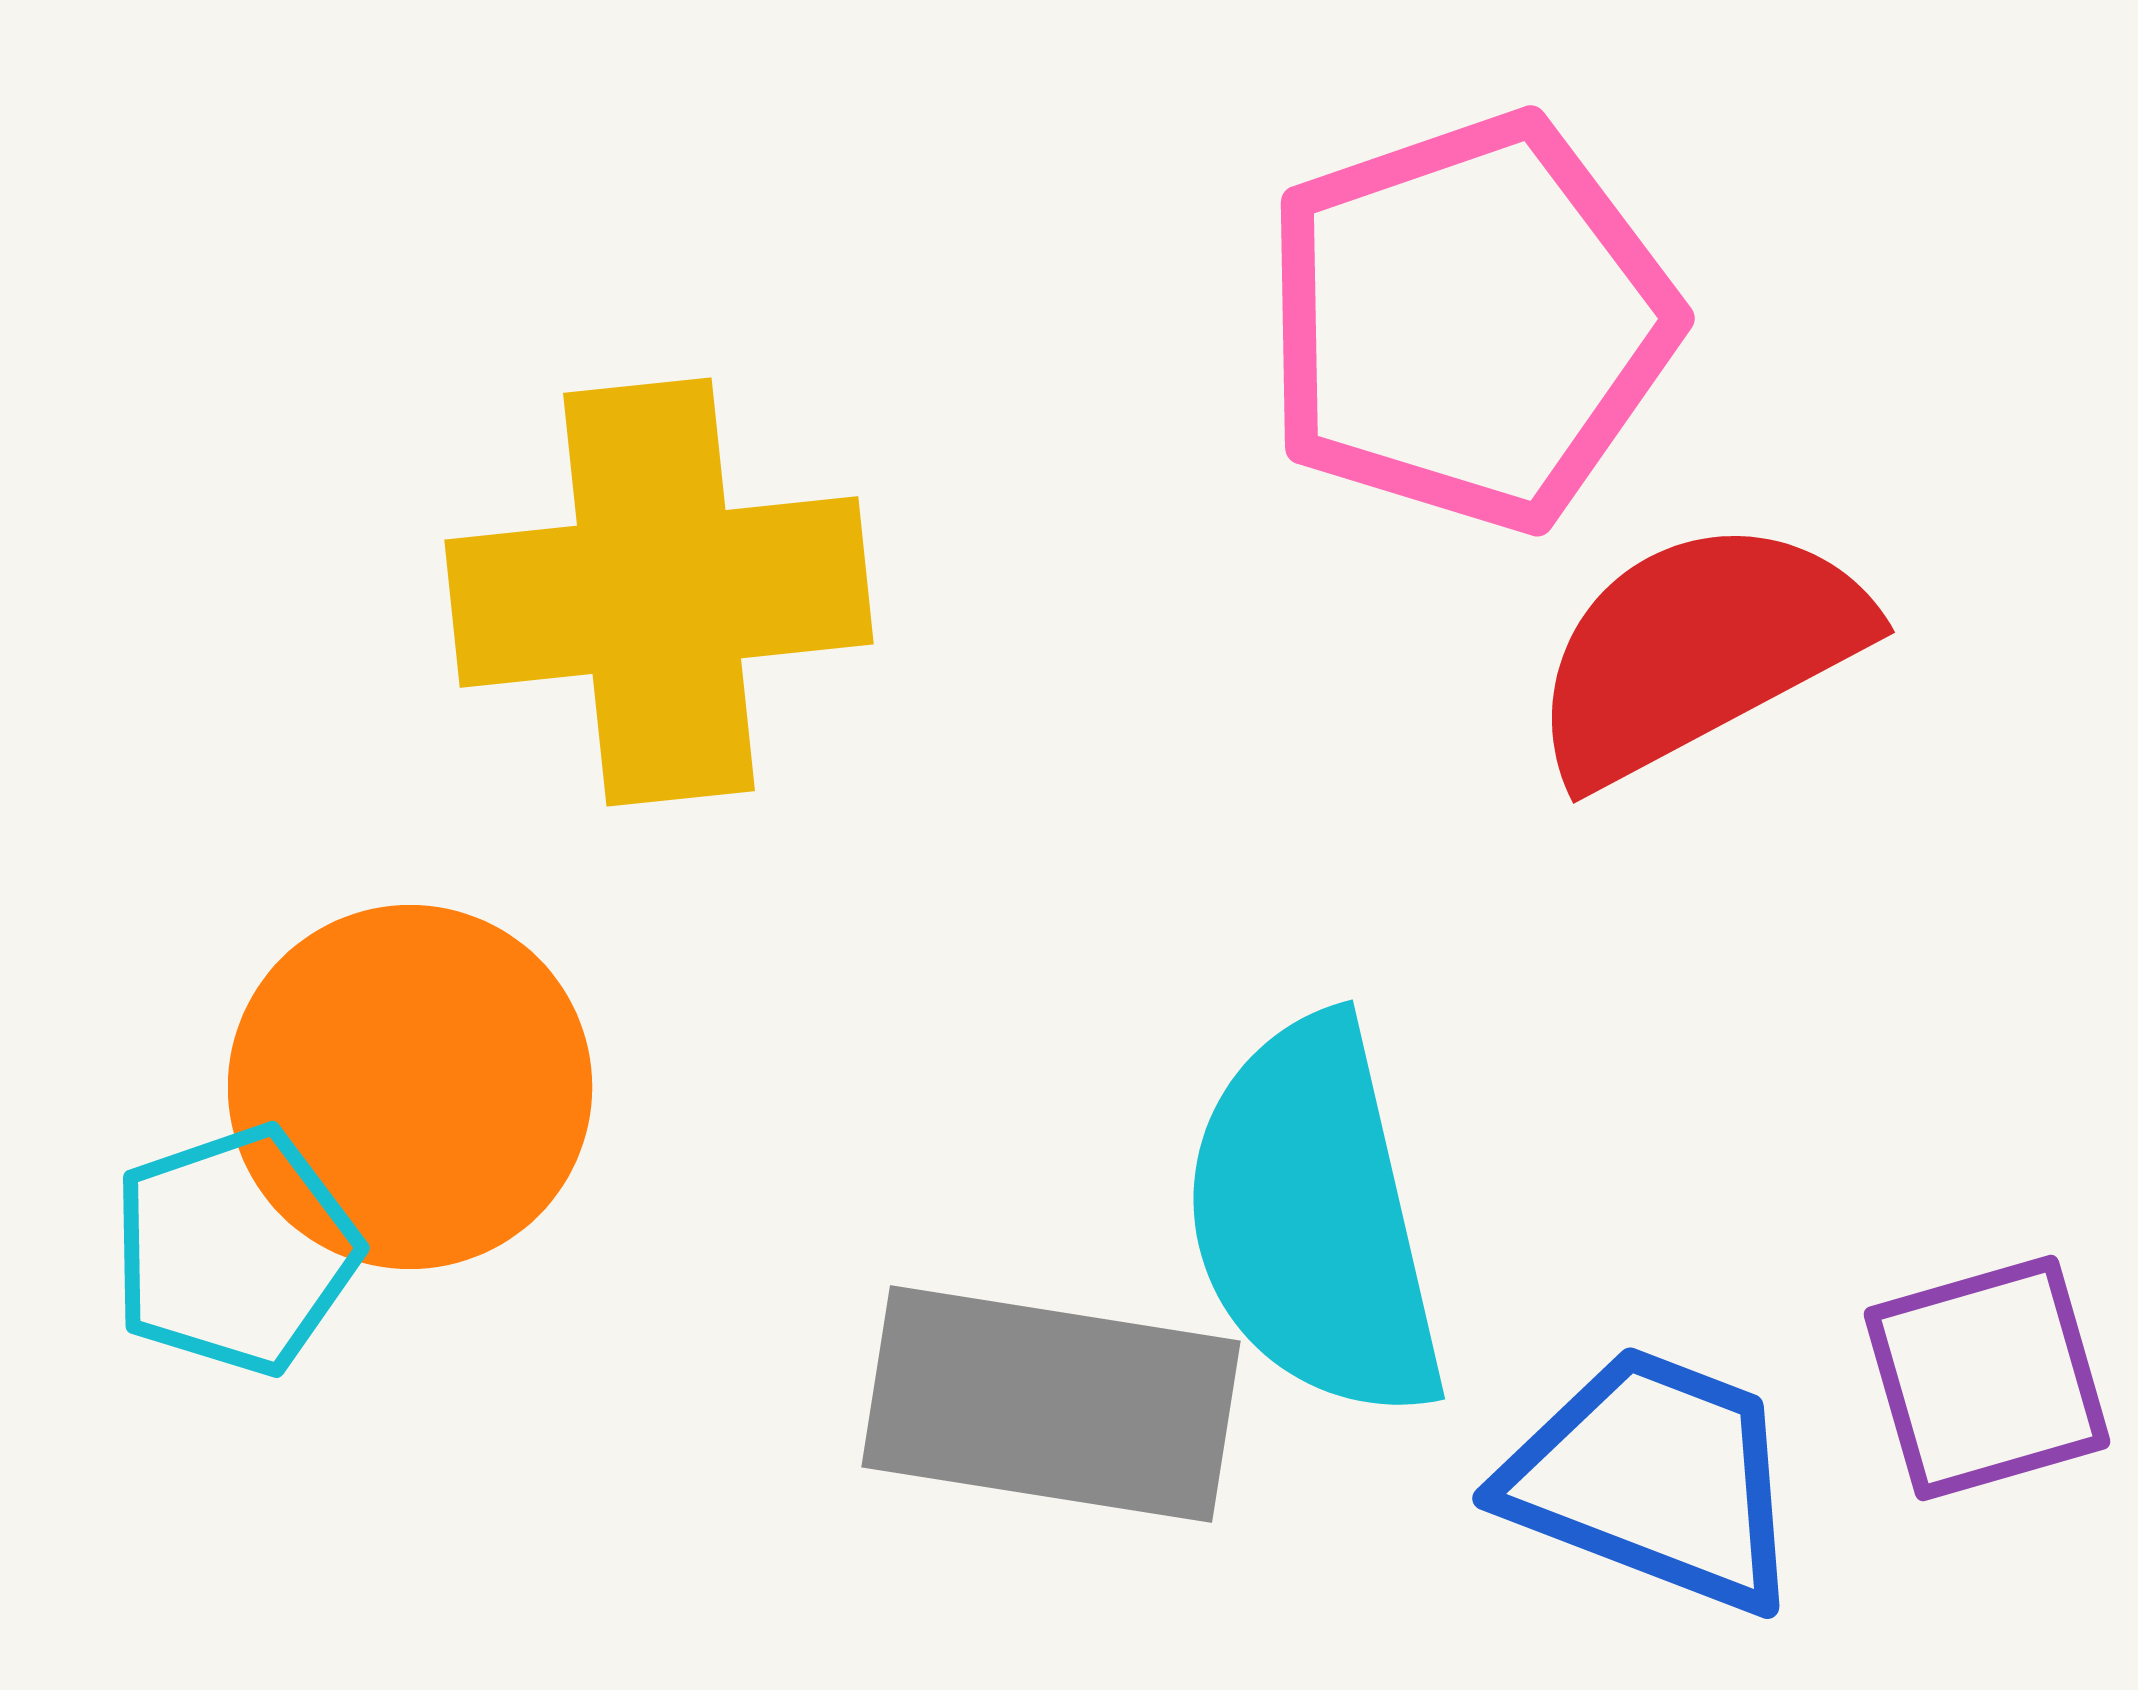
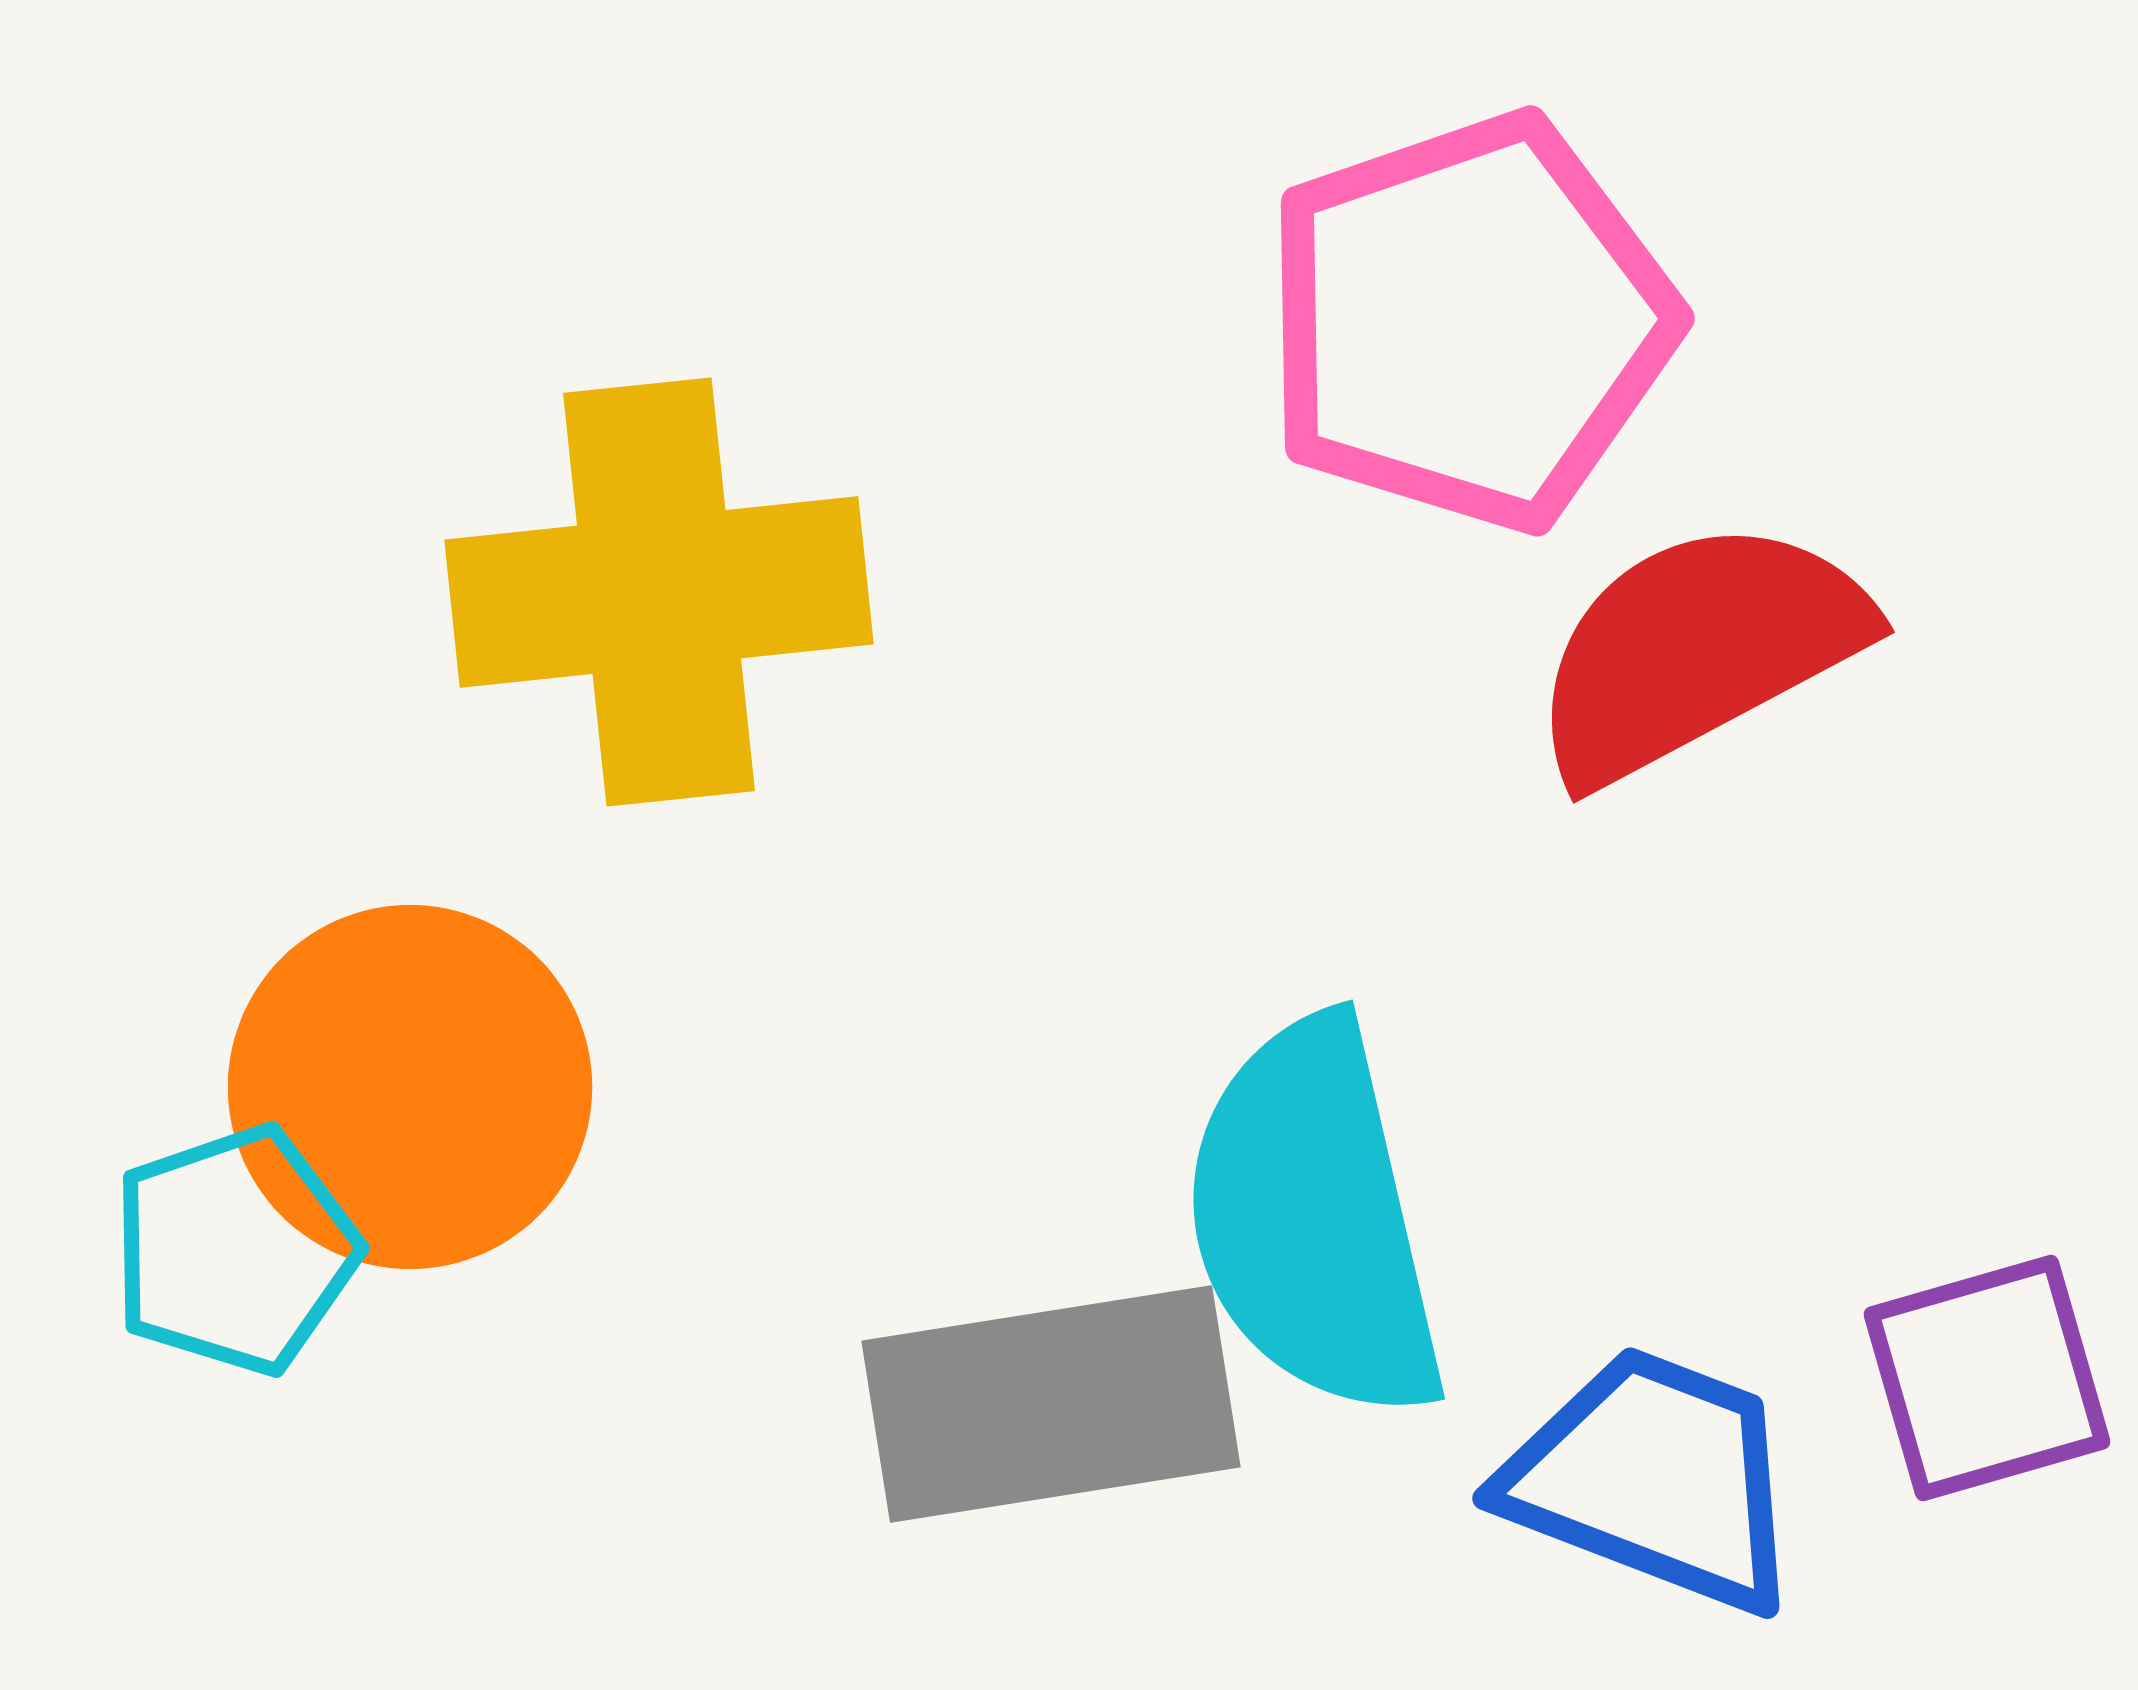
gray rectangle: rotated 18 degrees counterclockwise
